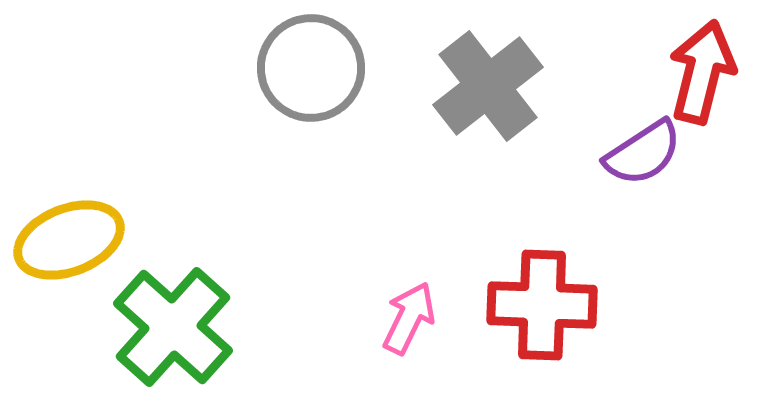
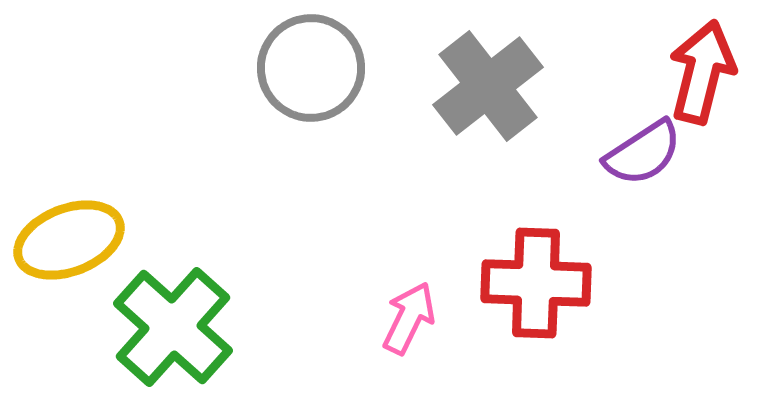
red cross: moved 6 px left, 22 px up
